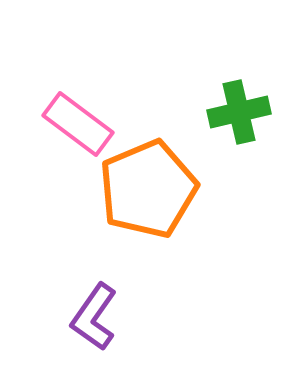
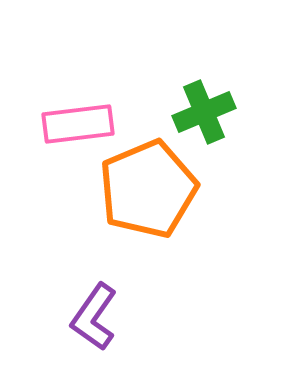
green cross: moved 35 px left; rotated 10 degrees counterclockwise
pink rectangle: rotated 44 degrees counterclockwise
